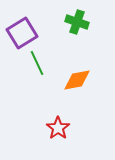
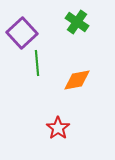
green cross: rotated 15 degrees clockwise
purple square: rotated 12 degrees counterclockwise
green line: rotated 20 degrees clockwise
